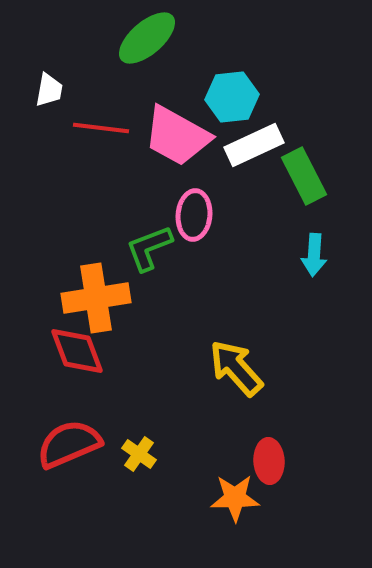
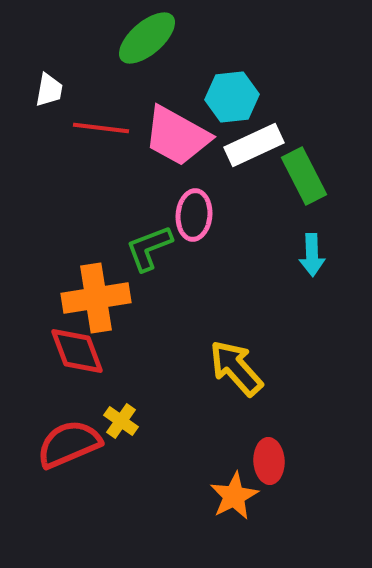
cyan arrow: moved 2 px left; rotated 6 degrees counterclockwise
yellow cross: moved 18 px left, 33 px up
orange star: moved 1 px left, 2 px up; rotated 27 degrees counterclockwise
